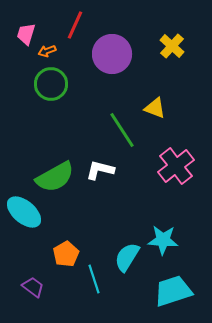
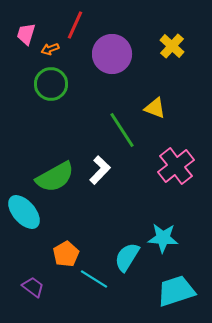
orange arrow: moved 3 px right, 2 px up
white L-shape: rotated 120 degrees clockwise
cyan ellipse: rotated 9 degrees clockwise
cyan star: moved 2 px up
cyan line: rotated 40 degrees counterclockwise
cyan trapezoid: moved 3 px right
